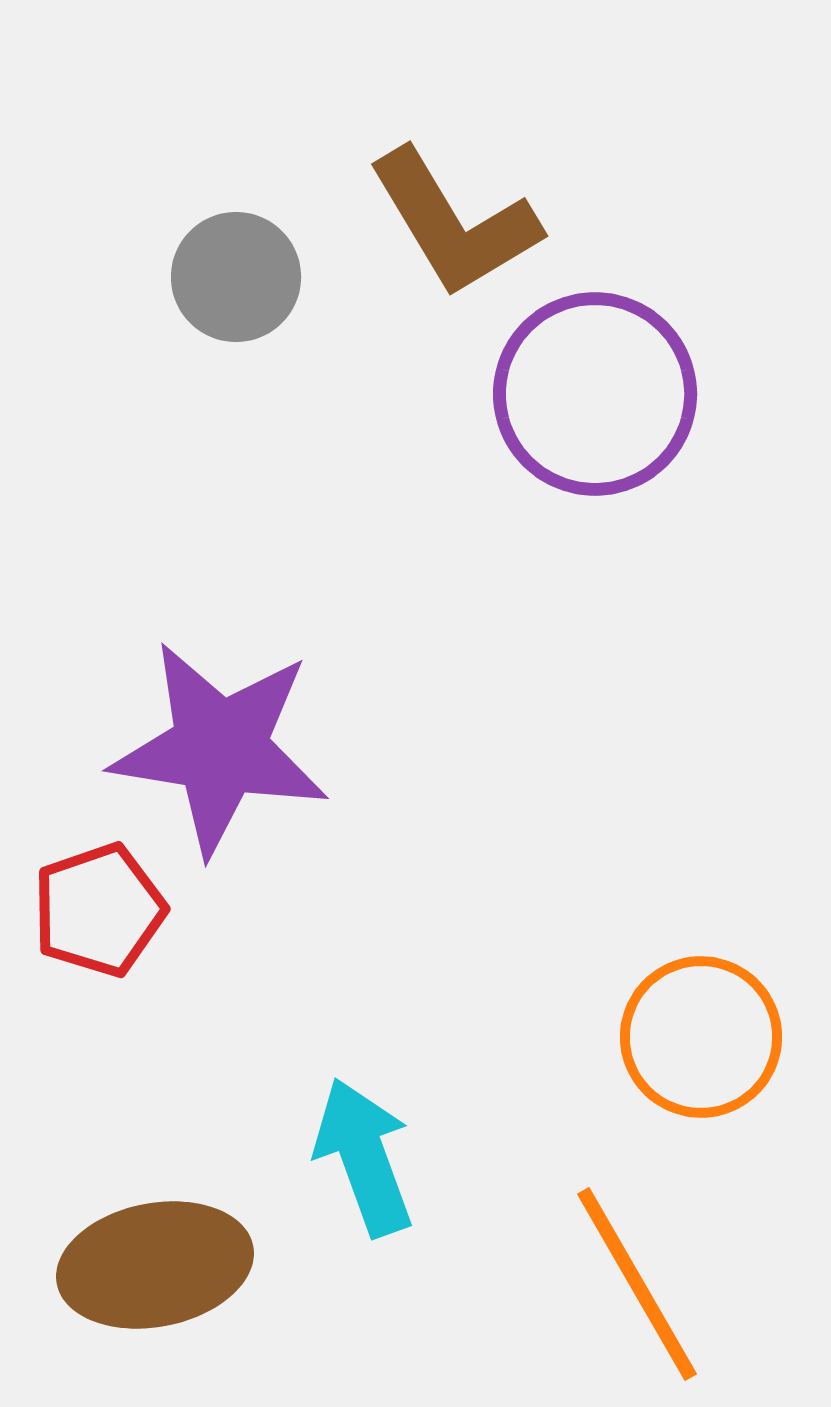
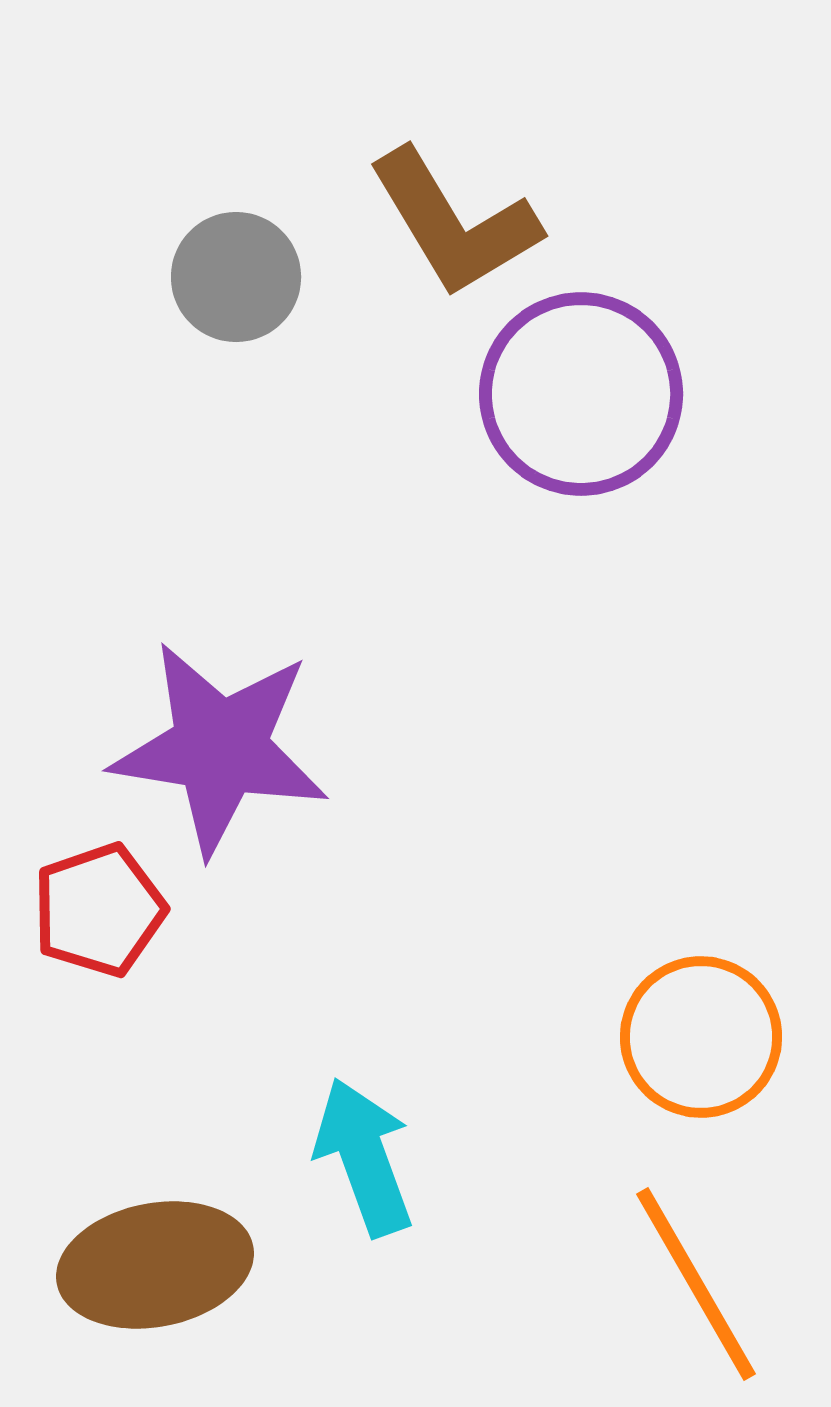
purple circle: moved 14 px left
orange line: moved 59 px right
